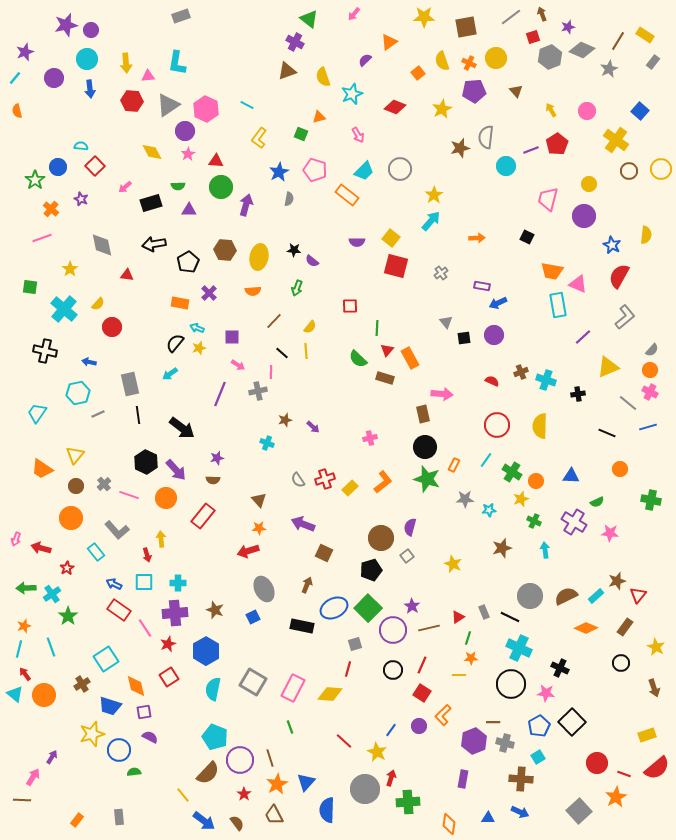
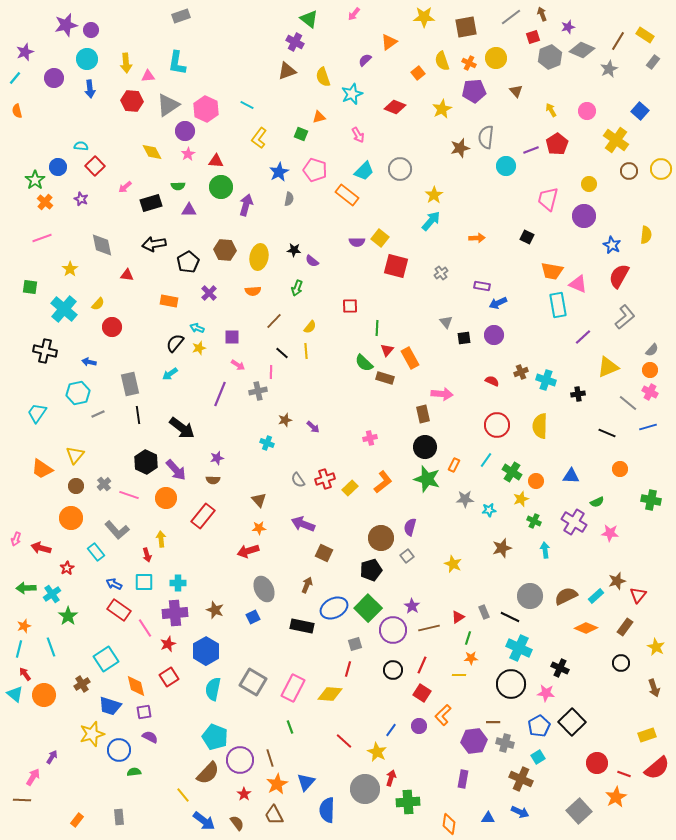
orange cross at (51, 209): moved 6 px left, 7 px up
yellow square at (391, 238): moved 11 px left
orange rectangle at (180, 303): moved 11 px left, 2 px up
green semicircle at (358, 359): moved 6 px right, 4 px down
purple hexagon at (474, 741): rotated 15 degrees clockwise
brown cross at (521, 779): rotated 20 degrees clockwise
